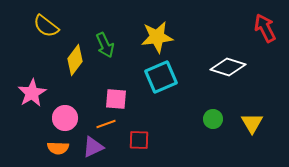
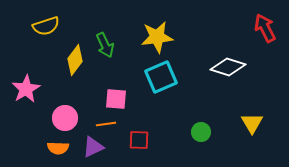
yellow semicircle: rotated 56 degrees counterclockwise
pink star: moved 6 px left, 4 px up
green circle: moved 12 px left, 13 px down
orange line: rotated 12 degrees clockwise
